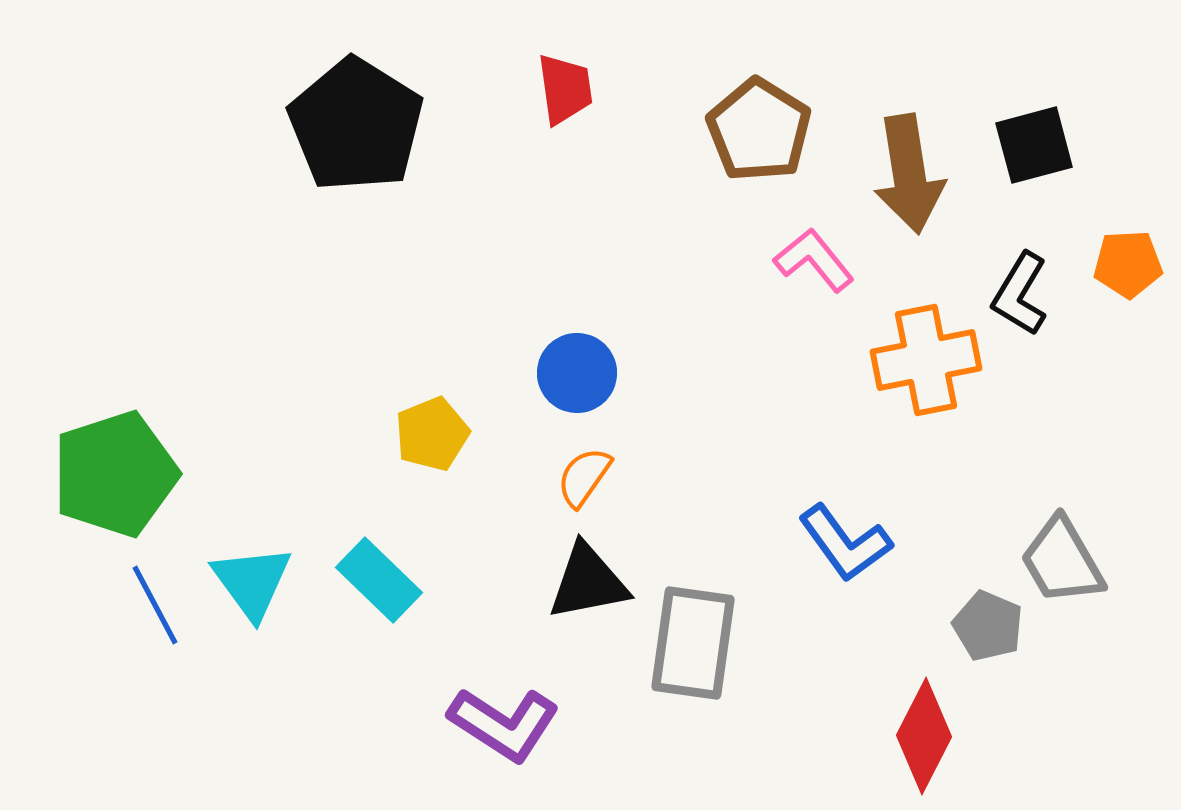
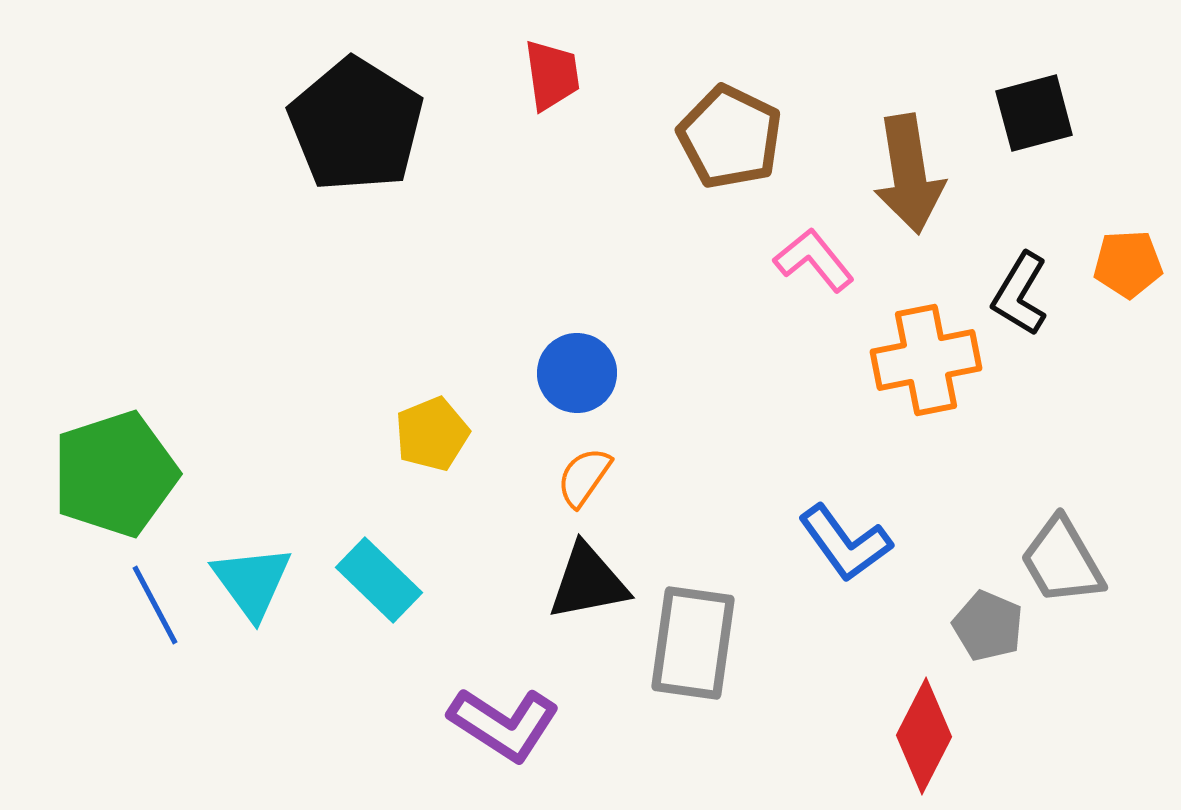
red trapezoid: moved 13 px left, 14 px up
brown pentagon: moved 29 px left, 7 px down; rotated 6 degrees counterclockwise
black square: moved 32 px up
